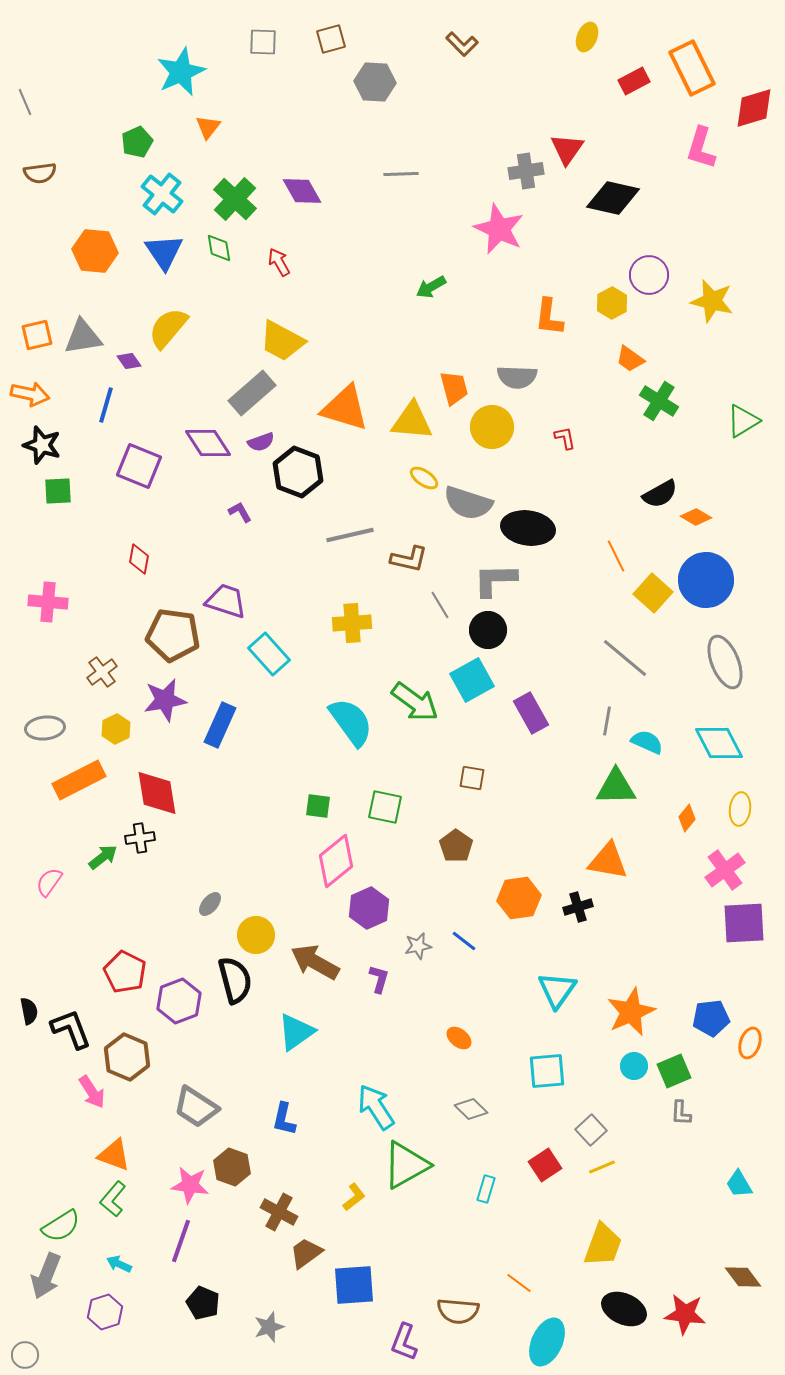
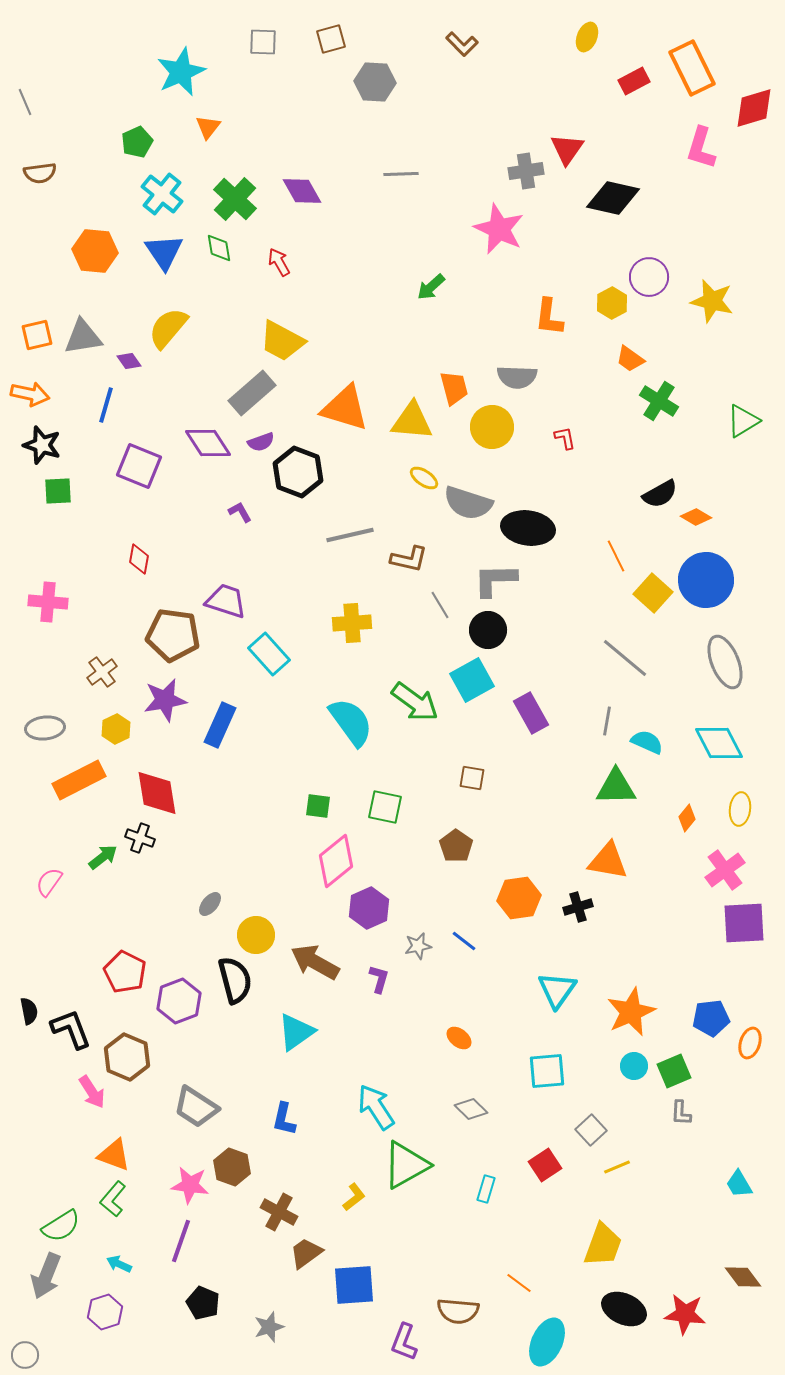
purple circle at (649, 275): moved 2 px down
green arrow at (431, 287): rotated 12 degrees counterclockwise
black cross at (140, 838): rotated 28 degrees clockwise
yellow line at (602, 1167): moved 15 px right
